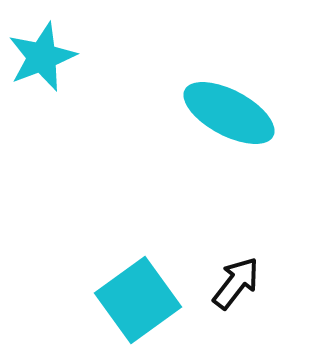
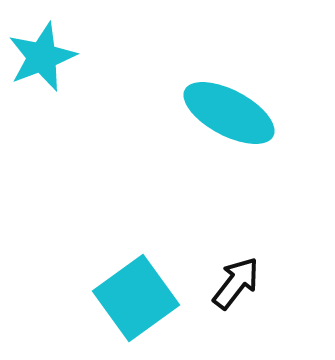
cyan square: moved 2 px left, 2 px up
